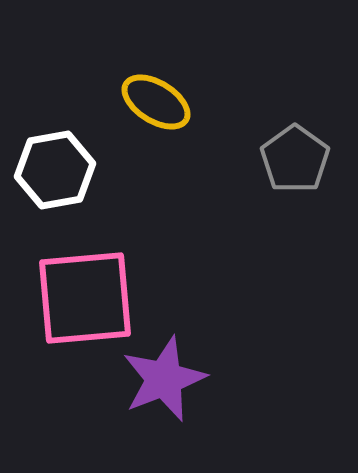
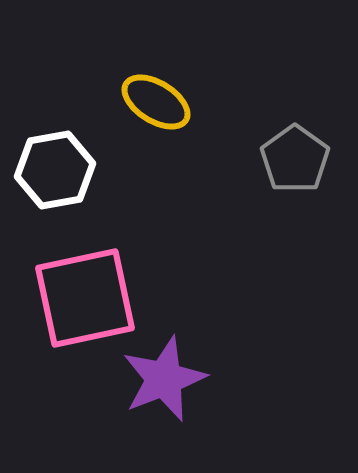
pink square: rotated 7 degrees counterclockwise
